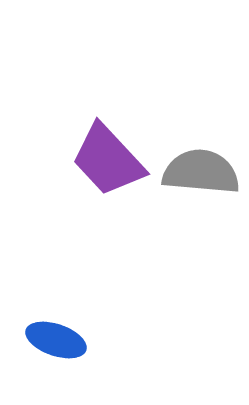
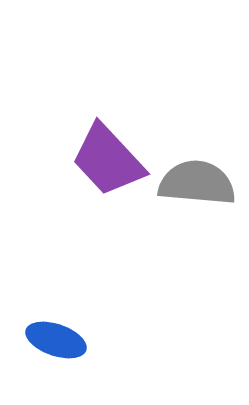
gray semicircle: moved 4 px left, 11 px down
